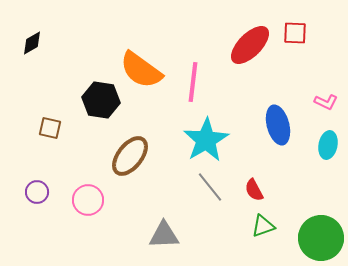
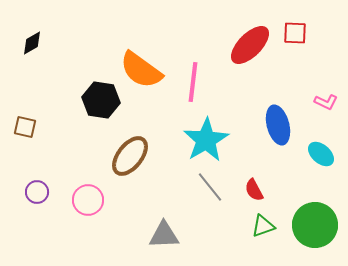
brown square: moved 25 px left, 1 px up
cyan ellipse: moved 7 px left, 9 px down; rotated 60 degrees counterclockwise
green circle: moved 6 px left, 13 px up
